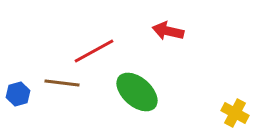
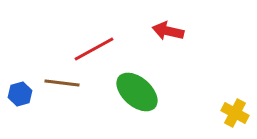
red line: moved 2 px up
blue hexagon: moved 2 px right
